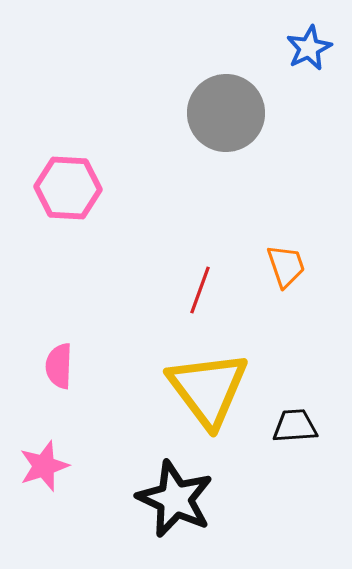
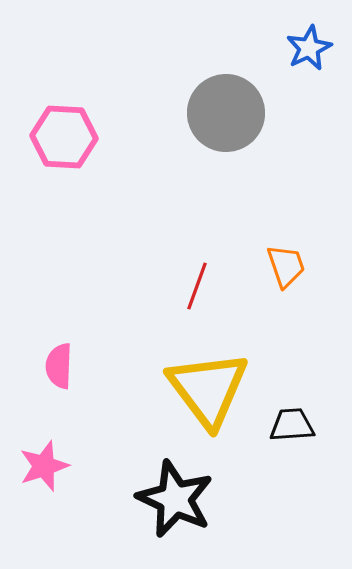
pink hexagon: moved 4 px left, 51 px up
red line: moved 3 px left, 4 px up
black trapezoid: moved 3 px left, 1 px up
